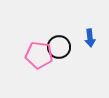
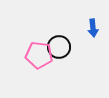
blue arrow: moved 3 px right, 10 px up
